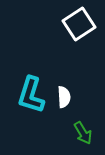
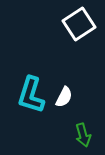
white semicircle: rotated 30 degrees clockwise
green arrow: moved 2 px down; rotated 15 degrees clockwise
